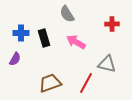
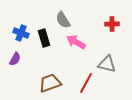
gray semicircle: moved 4 px left, 6 px down
blue cross: rotated 21 degrees clockwise
